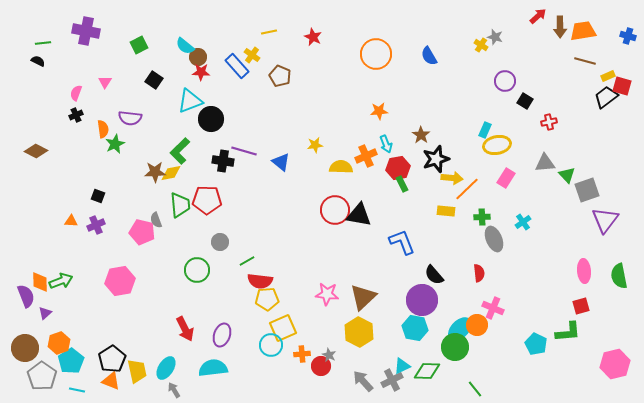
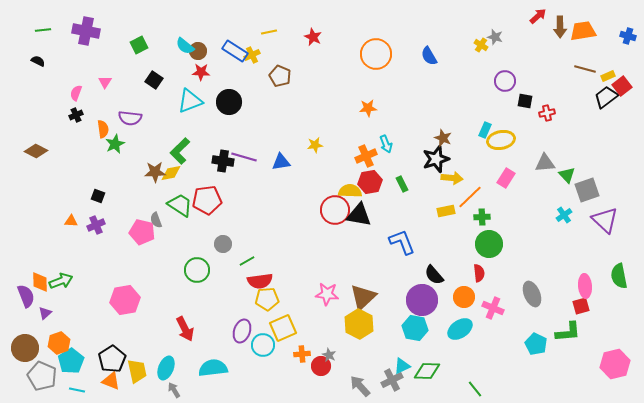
green line at (43, 43): moved 13 px up
yellow cross at (252, 55): rotated 28 degrees clockwise
brown circle at (198, 57): moved 6 px up
brown line at (585, 61): moved 8 px down
blue rectangle at (237, 66): moved 2 px left, 15 px up; rotated 15 degrees counterclockwise
red square at (622, 86): rotated 36 degrees clockwise
black square at (525, 101): rotated 21 degrees counterclockwise
orange star at (379, 111): moved 11 px left, 3 px up
black circle at (211, 119): moved 18 px right, 17 px up
red cross at (549, 122): moved 2 px left, 9 px up
brown star at (421, 135): moved 22 px right, 3 px down; rotated 12 degrees counterclockwise
yellow ellipse at (497, 145): moved 4 px right, 5 px up
purple line at (244, 151): moved 6 px down
blue triangle at (281, 162): rotated 48 degrees counterclockwise
yellow semicircle at (341, 167): moved 9 px right, 24 px down
red hexagon at (398, 168): moved 28 px left, 14 px down
orange line at (467, 189): moved 3 px right, 8 px down
red pentagon at (207, 200): rotated 8 degrees counterclockwise
green trapezoid at (180, 205): rotated 52 degrees counterclockwise
yellow rectangle at (446, 211): rotated 18 degrees counterclockwise
purple triangle at (605, 220): rotated 24 degrees counterclockwise
cyan cross at (523, 222): moved 41 px right, 7 px up
gray ellipse at (494, 239): moved 38 px right, 55 px down
gray circle at (220, 242): moved 3 px right, 2 px down
pink ellipse at (584, 271): moved 1 px right, 15 px down
pink hexagon at (120, 281): moved 5 px right, 19 px down
red semicircle at (260, 281): rotated 15 degrees counterclockwise
orange circle at (477, 325): moved 13 px left, 28 px up
cyan ellipse at (460, 329): rotated 10 degrees clockwise
yellow hexagon at (359, 332): moved 8 px up
purple ellipse at (222, 335): moved 20 px right, 4 px up
cyan circle at (271, 345): moved 8 px left
green circle at (455, 347): moved 34 px right, 103 px up
cyan ellipse at (166, 368): rotated 10 degrees counterclockwise
gray pentagon at (42, 376): rotated 12 degrees counterclockwise
gray arrow at (363, 381): moved 3 px left, 5 px down
